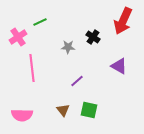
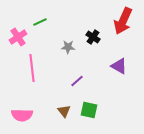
brown triangle: moved 1 px right, 1 px down
